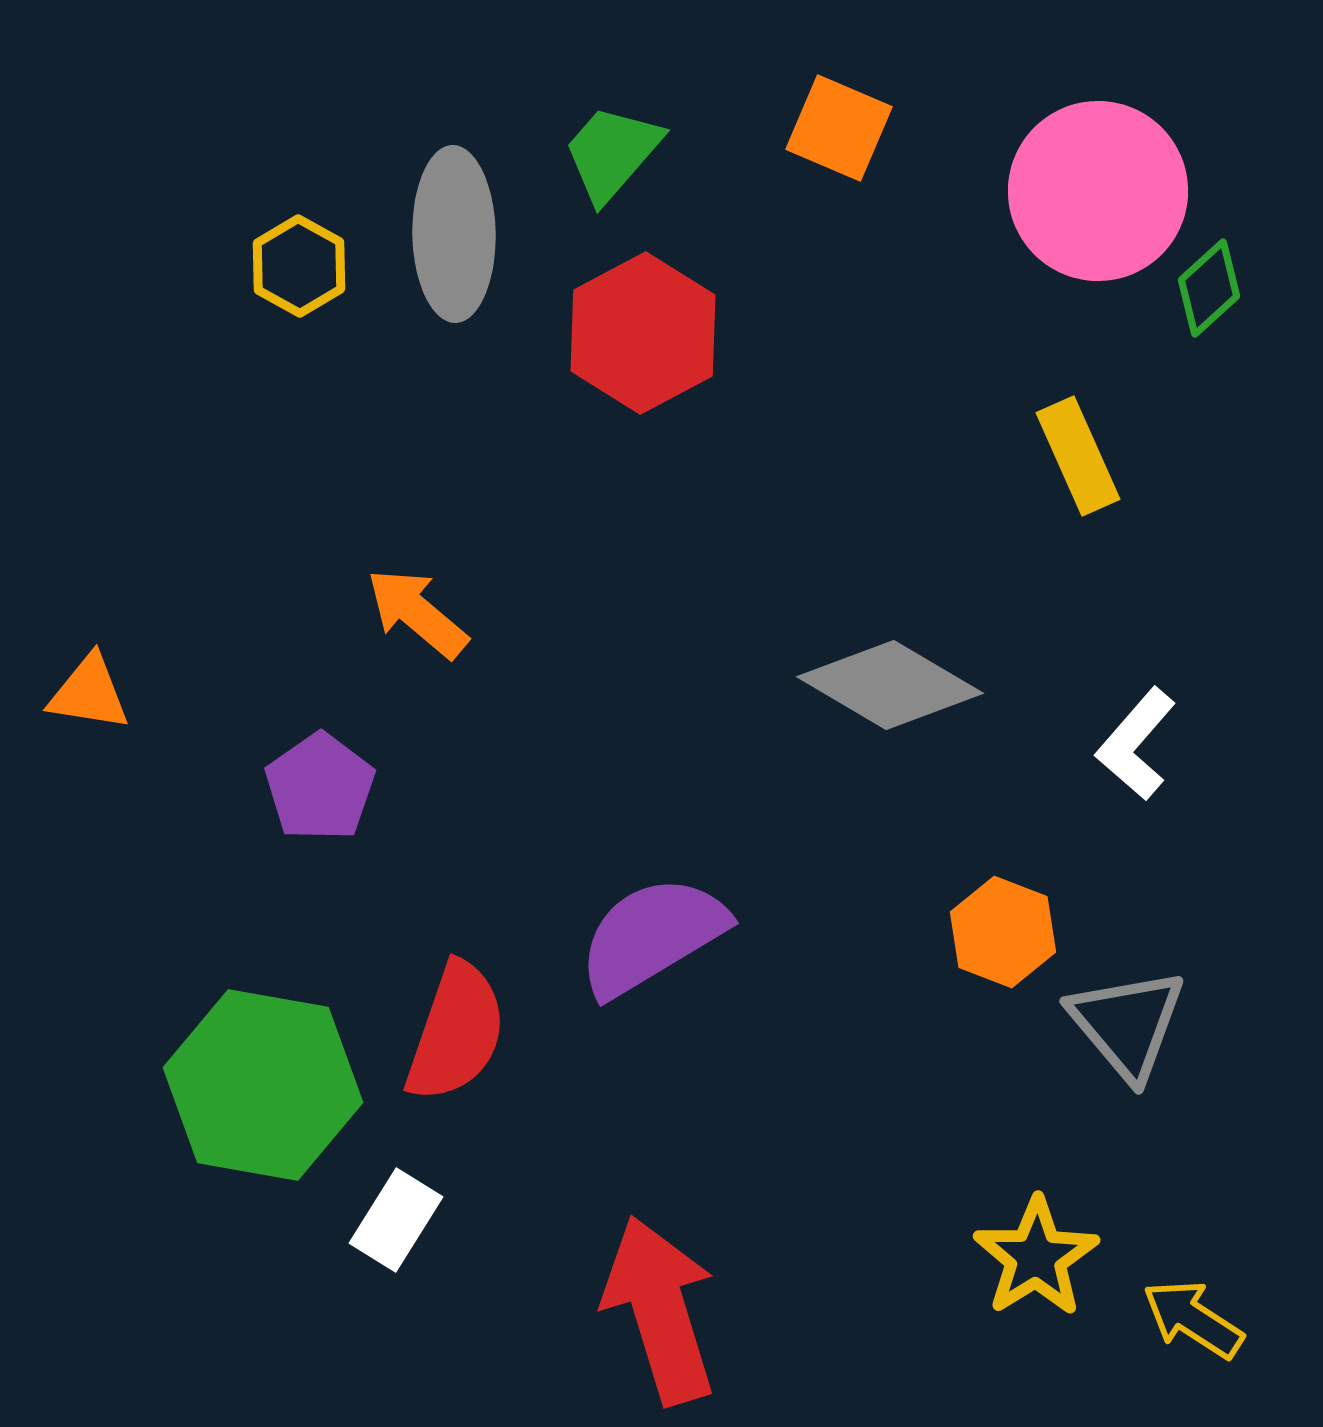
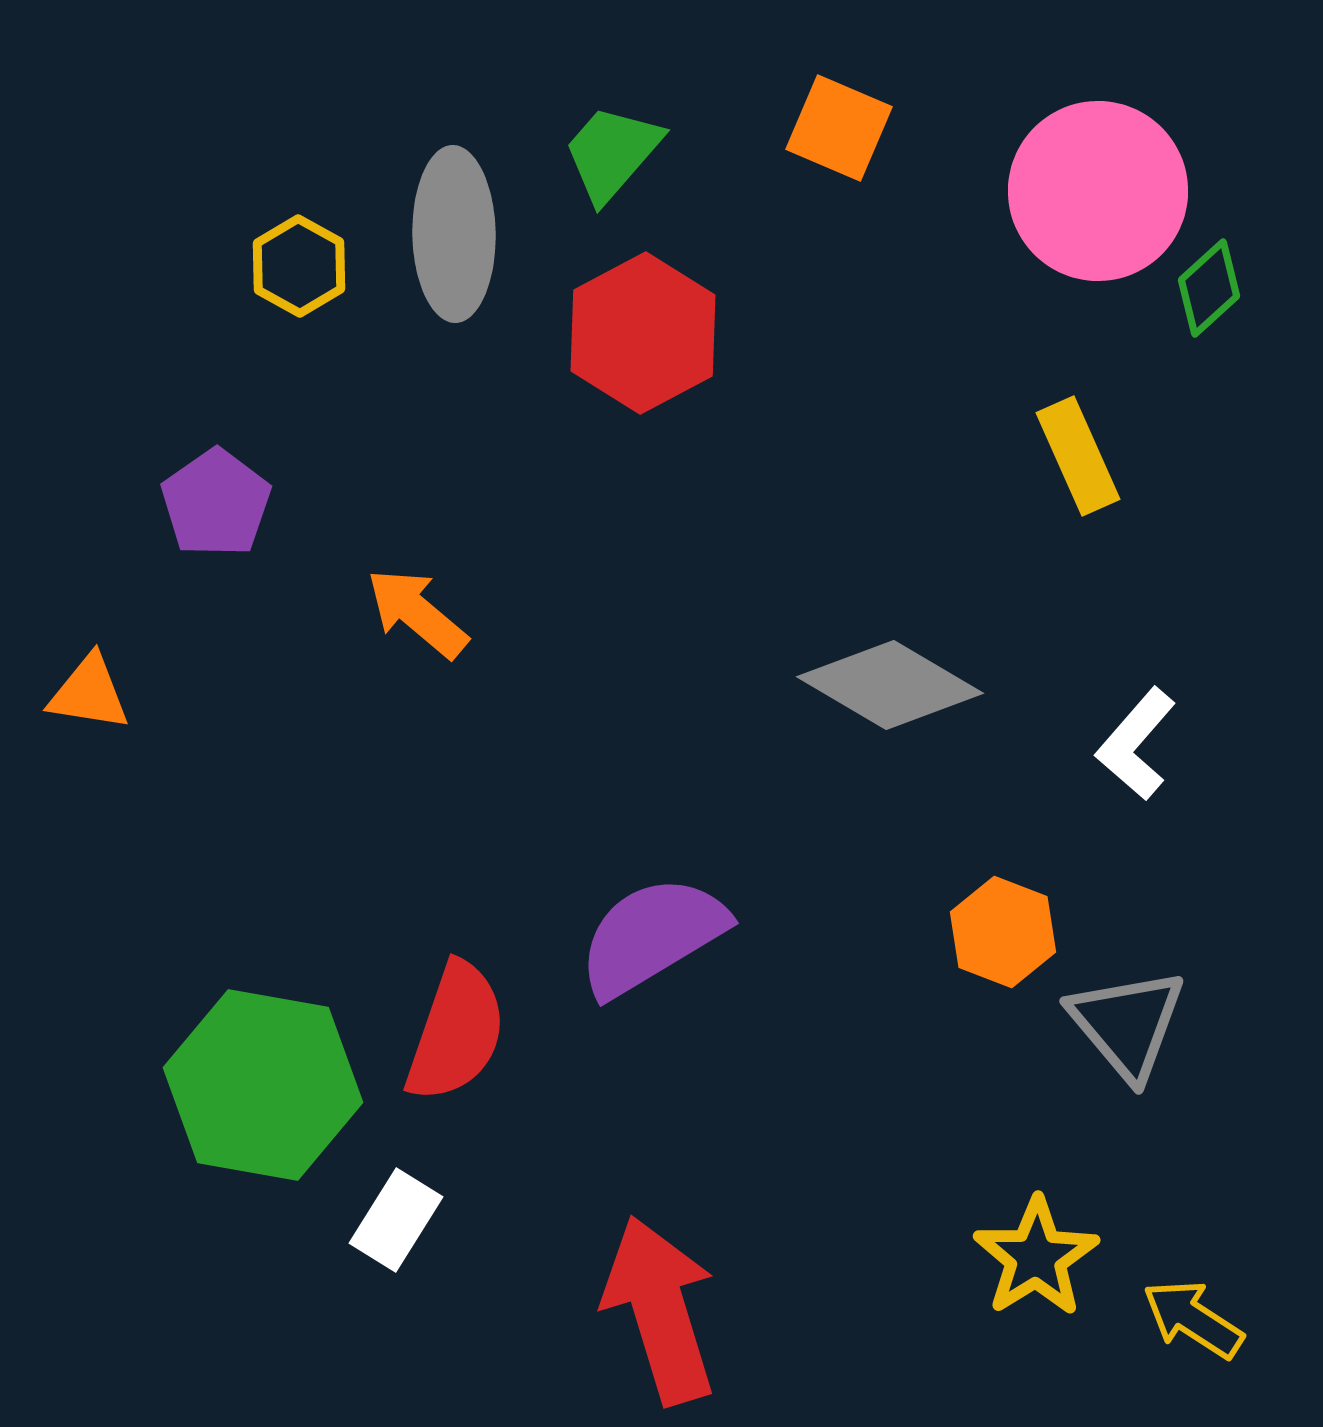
purple pentagon: moved 104 px left, 284 px up
